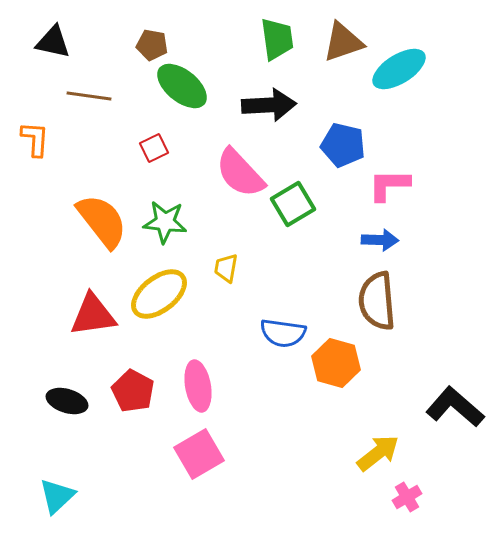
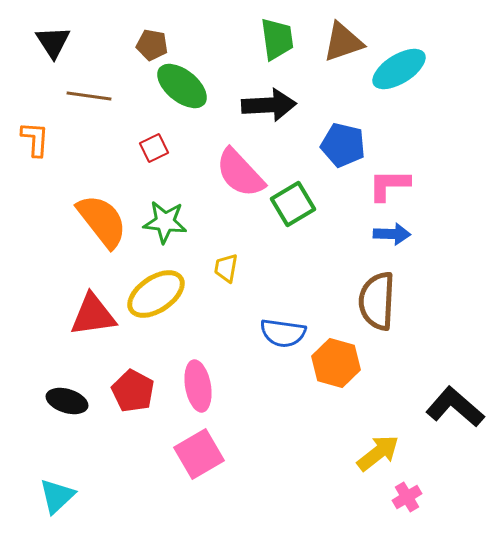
black triangle: rotated 45 degrees clockwise
blue arrow: moved 12 px right, 6 px up
yellow ellipse: moved 3 px left; rotated 4 degrees clockwise
brown semicircle: rotated 8 degrees clockwise
